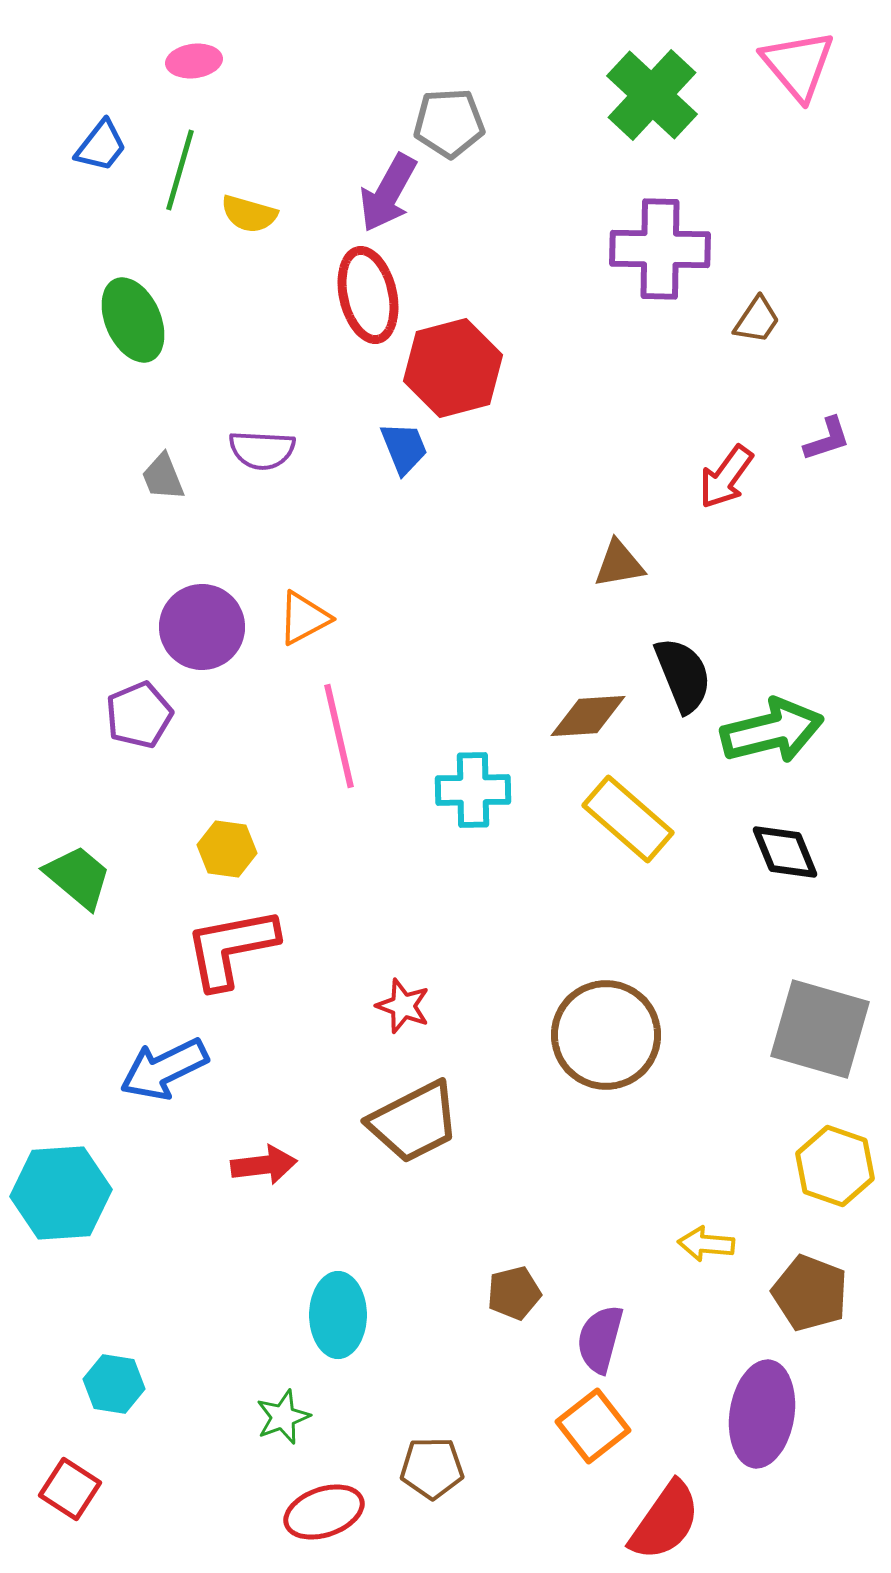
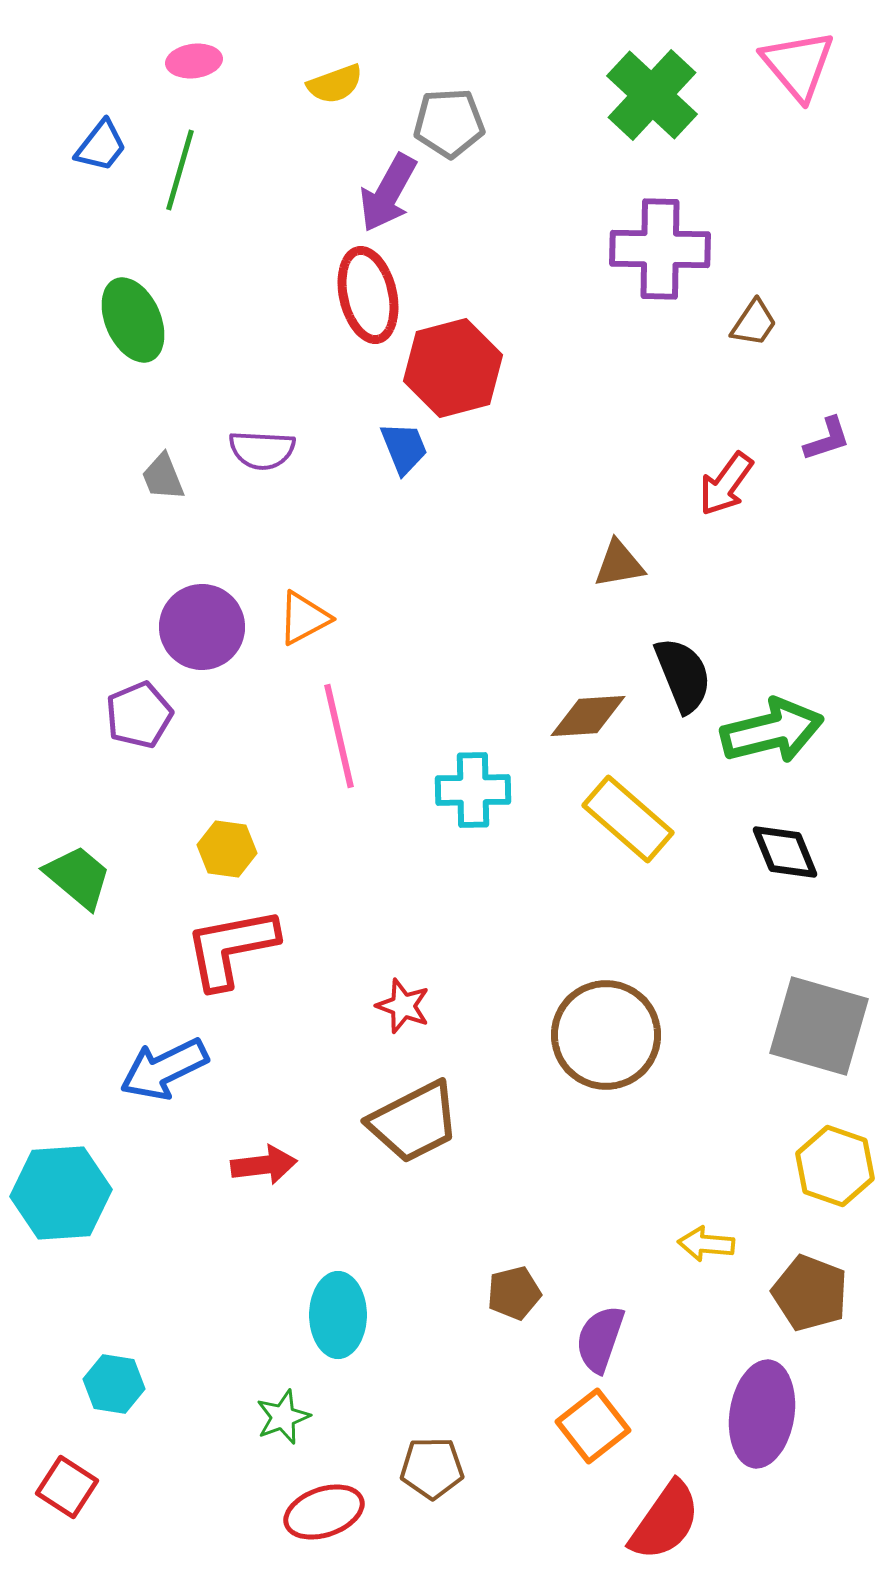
yellow semicircle at (249, 214): moved 86 px right, 130 px up; rotated 36 degrees counterclockwise
brown trapezoid at (757, 320): moved 3 px left, 3 px down
red arrow at (726, 477): moved 7 px down
gray square at (820, 1029): moved 1 px left, 3 px up
purple semicircle at (600, 1339): rotated 4 degrees clockwise
red square at (70, 1489): moved 3 px left, 2 px up
